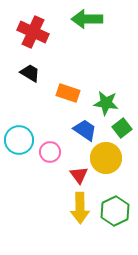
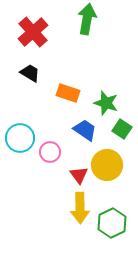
green arrow: rotated 100 degrees clockwise
red cross: rotated 24 degrees clockwise
green star: rotated 10 degrees clockwise
green square: moved 1 px down; rotated 18 degrees counterclockwise
cyan circle: moved 1 px right, 2 px up
yellow circle: moved 1 px right, 7 px down
green hexagon: moved 3 px left, 12 px down
